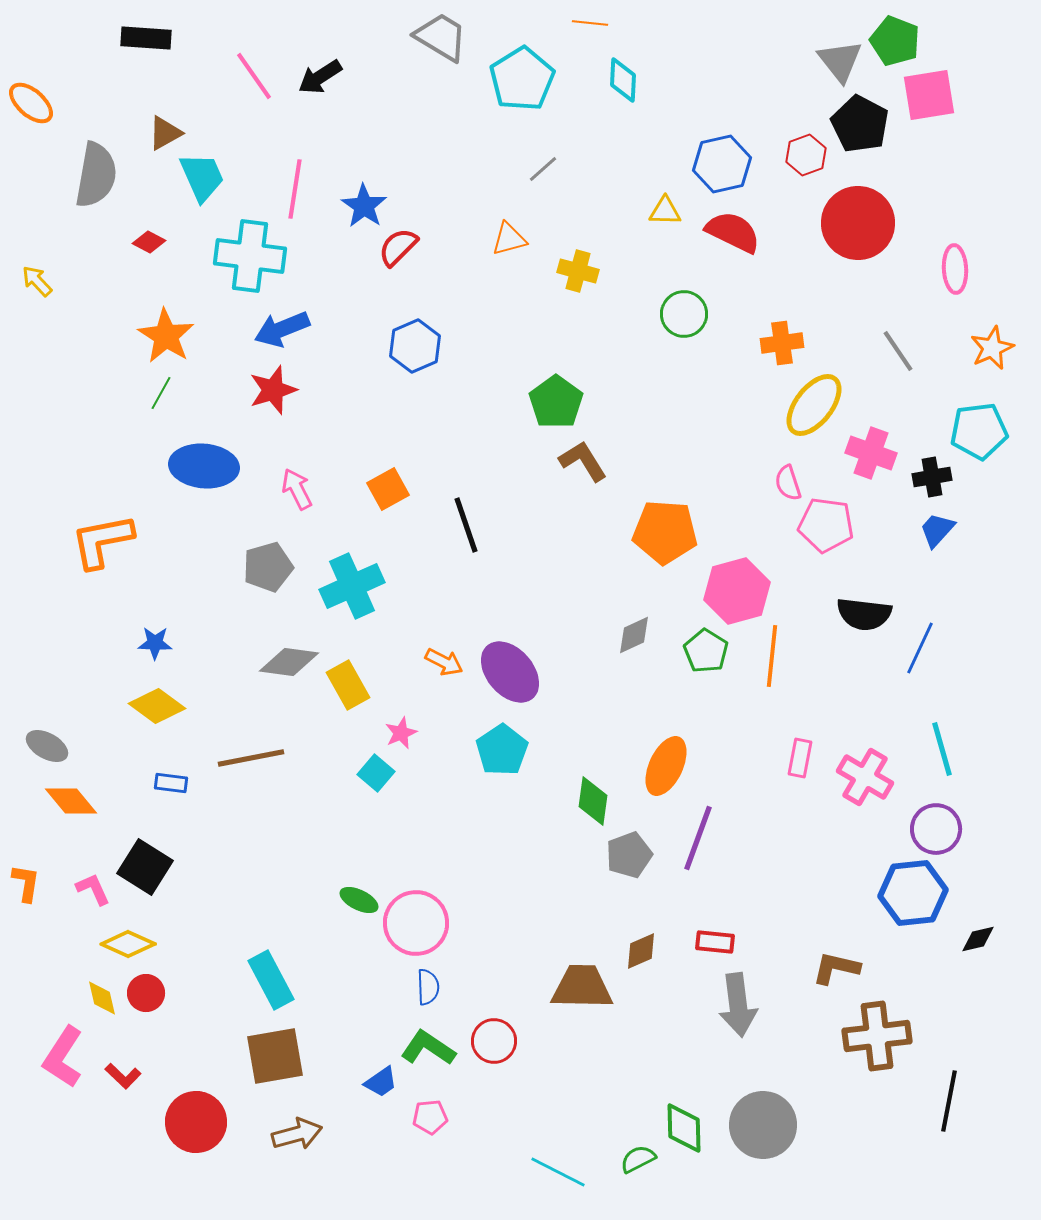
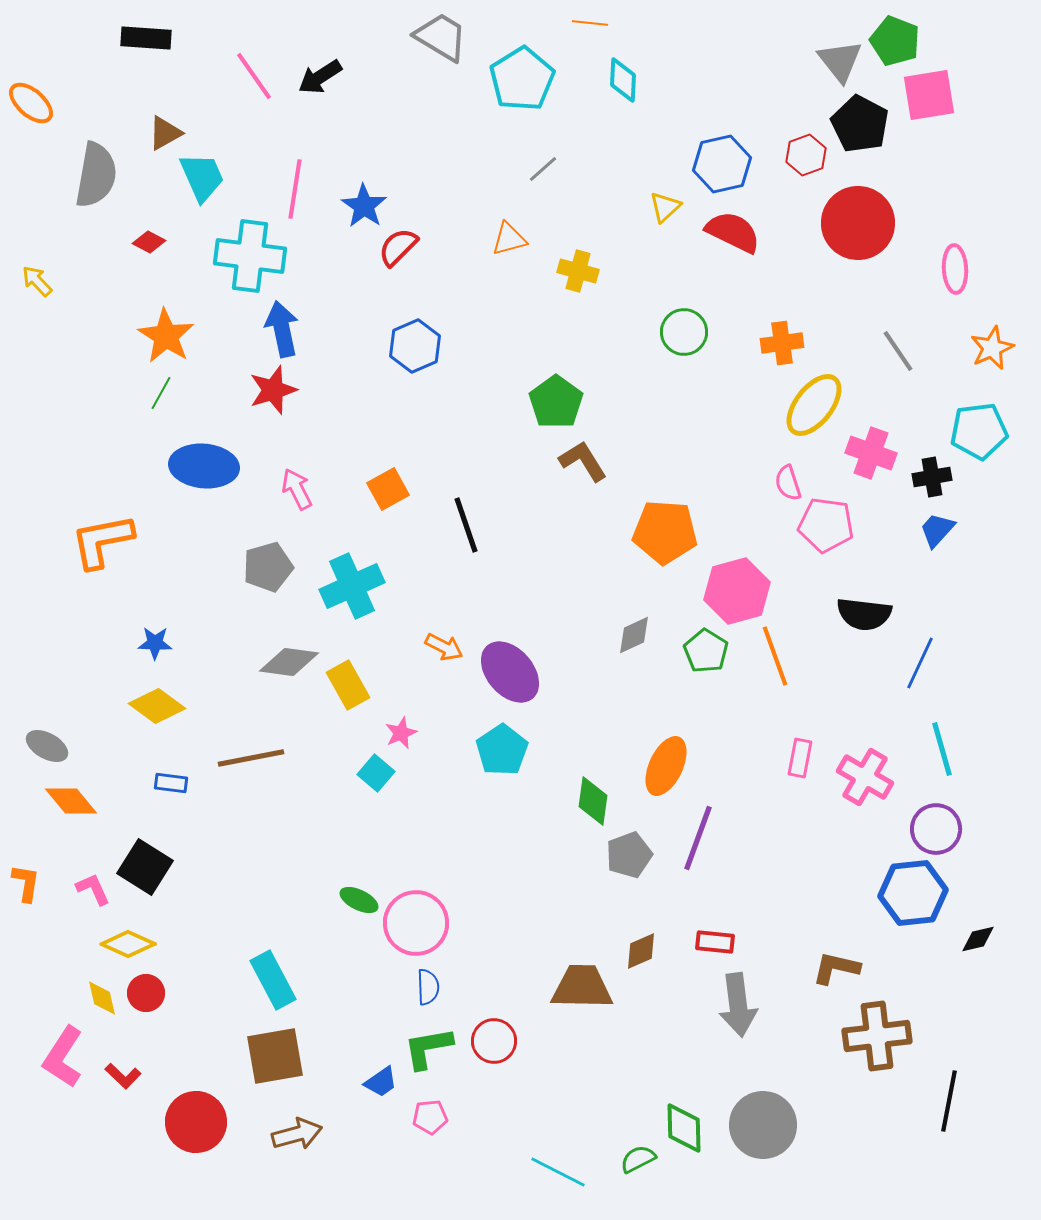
yellow triangle at (665, 211): moved 4 px up; rotated 44 degrees counterclockwise
green circle at (684, 314): moved 18 px down
blue arrow at (282, 329): rotated 100 degrees clockwise
blue line at (920, 648): moved 15 px down
orange line at (772, 656): moved 3 px right; rotated 26 degrees counterclockwise
orange arrow at (444, 662): moved 15 px up
cyan rectangle at (271, 980): moved 2 px right
green L-shape at (428, 1048): rotated 44 degrees counterclockwise
